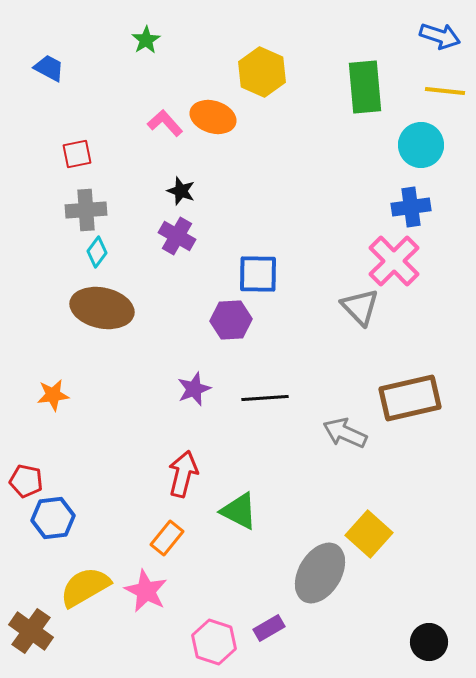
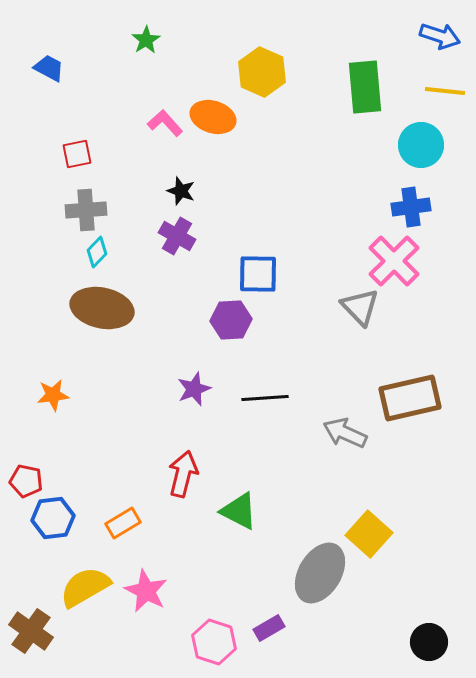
cyan diamond: rotated 8 degrees clockwise
orange rectangle: moved 44 px left, 15 px up; rotated 20 degrees clockwise
